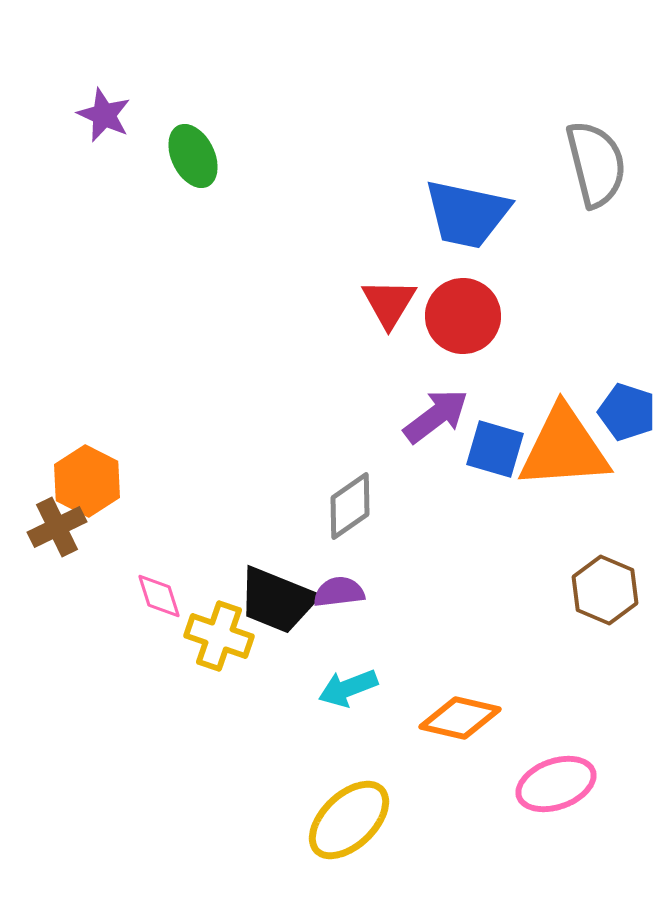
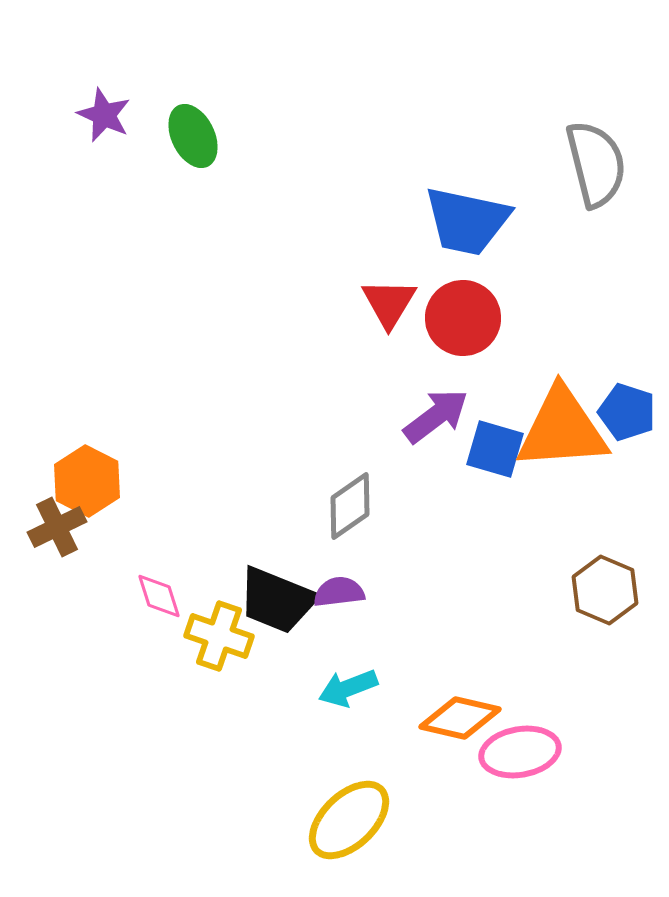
green ellipse: moved 20 px up
blue trapezoid: moved 7 px down
red circle: moved 2 px down
orange triangle: moved 2 px left, 19 px up
pink ellipse: moved 36 px left, 32 px up; rotated 10 degrees clockwise
